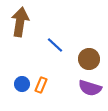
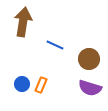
brown arrow: moved 3 px right
blue line: rotated 18 degrees counterclockwise
